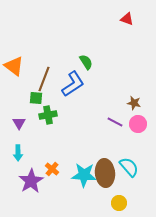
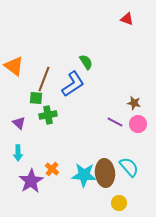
purple triangle: rotated 16 degrees counterclockwise
